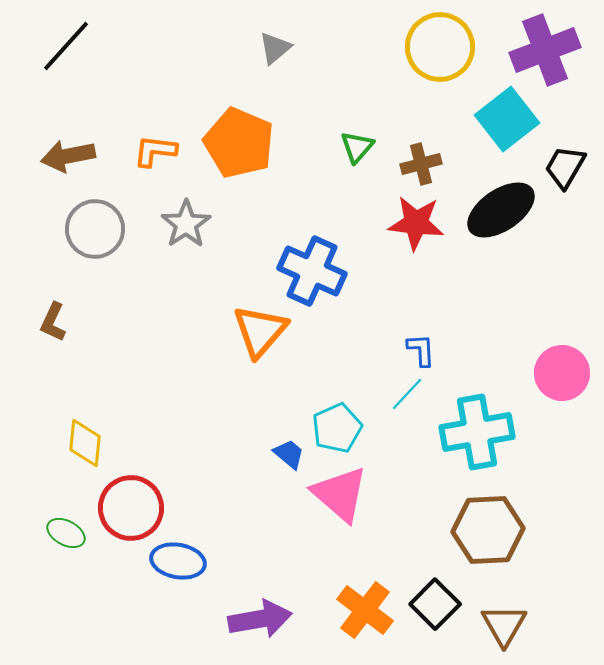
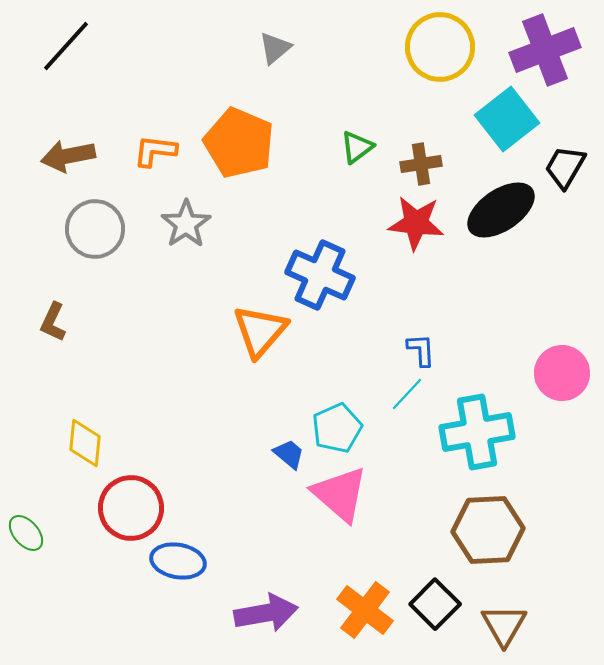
green triangle: rotated 12 degrees clockwise
brown cross: rotated 6 degrees clockwise
blue cross: moved 8 px right, 4 px down
green ellipse: moved 40 px left; rotated 21 degrees clockwise
purple arrow: moved 6 px right, 6 px up
